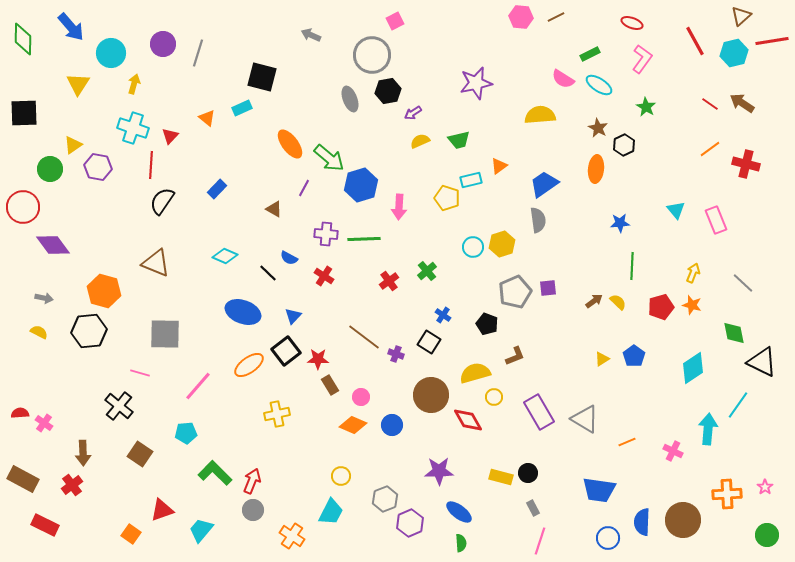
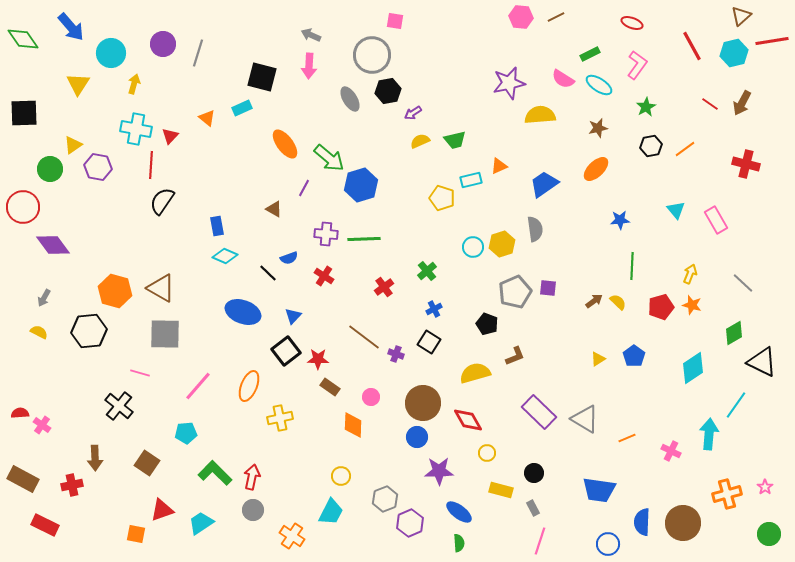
pink square at (395, 21): rotated 36 degrees clockwise
green diamond at (23, 39): rotated 36 degrees counterclockwise
red line at (695, 41): moved 3 px left, 5 px down
pink L-shape at (642, 59): moved 5 px left, 6 px down
purple star at (476, 83): moved 33 px right
gray ellipse at (350, 99): rotated 10 degrees counterclockwise
brown arrow at (742, 103): rotated 95 degrees counterclockwise
green star at (646, 107): rotated 12 degrees clockwise
cyan cross at (133, 128): moved 3 px right, 1 px down; rotated 8 degrees counterclockwise
brown star at (598, 128): rotated 30 degrees clockwise
green trapezoid at (459, 140): moved 4 px left
orange ellipse at (290, 144): moved 5 px left
black hexagon at (624, 145): moved 27 px right, 1 px down; rotated 15 degrees clockwise
orange line at (710, 149): moved 25 px left
orange triangle at (499, 166): rotated 12 degrees clockwise
orange ellipse at (596, 169): rotated 40 degrees clockwise
blue rectangle at (217, 189): moved 37 px down; rotated 54 degrees counterclockwise
yellow pentagon at (447, 198): moved 5 px left
pink arrow at (399, 207): moved 90 px left, 141 px up
gray semicircle at (538, 220): moved 3 px left, 9 px down
pink rectangle at (716, 220): rotated 8 degrees counterclockwise
blue star at (620, 223): moved 3 px up
blue semicircle at (289, 258): rotated 48 degrees counterclockwise
brown triangle at (156, 263): moved 5 px right, 25 px down; rotated 8 degrees clockwise
yellow arrow at (693, 273): moved 3 px left, 1 px down
red cross at (389, 281): moved 5 px left, 6 px down
purple square at (548, 288): rotated 12 degrees clockwise
orange hexagon at (104, 291): moved 11 px right
gray arrow at (44, 298): rotated 108 degrees clockwise
blue cross at (443, 315): moved 9 px left, 6 px up; rotated 28 degrees clockwise
green diamond at (734, 333): rotated 70 degrees clockwise
yellow triangle at (602, 359): moved 4 px left
orange ellipse at (249, 365): moved 21 px down; rotated 32 degrees counterclockwise
brown rectangle at (330, 385): moved 2 px down; rotated 24 degrees counterclockwise
brown circle at (431, 395): moved 8 px left, 8 px down
pink circle at (361, 397): moved 10 px right
yellow circle at (494, 397): moved 7 px left, 56 px down
cyan line at (738, 405): moved 2 px left
purple rectangle at (539, 412): rotated 16 degrees counterclockwise
yellow cross at (277, 414): moved 3 px right, 4 px down
pink cross at (44, 423): moved 2 px left, 2 px down
orange diamond at (353, 425): rotated 68 degrees clockwise
blue circle at (392, 425): moved 25 px right, 12 px down
cyan arrow at (708, 429): moved 1 px right, 5 px down
orange line at (627, 442): moved 4 px up
pink cross at (673, 451): moved 2 px left
brown arrow at (83, 453): moved 12 px right, 5 px down
brown square at (140, 454): moved 7 px right, 9 px down
black circle at (528, 473): moved 6 px right
yellow rectangle at (501, 477): moved 13 px down
red arrow at (252, 481): moved 4 px up; rotated 10 degrees counterclockwise
red cross at (72, 485): rotated 25 degrees clockwise
orange cross at (727, 494): rotated 12 degrees counterclockwise
brown circle at (683, 520): moved 3 px down
cyan trapezoid at (201, 530): moved 7 px up; rotated 16 degrees clockwise
orange square at (131, 534): moved 5 px right; rotated 24 degrees counterclockwise
green circle at (767, 535): moved 2 px right, 1 px up
blue circle at (608, 538): moved 6 px down
green semicircle at (461, 543): moved 2 px left
